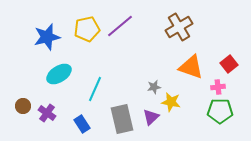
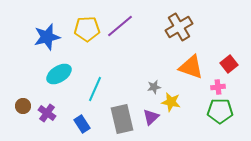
yellow pentagon: rotated 10 degrees clockwise
